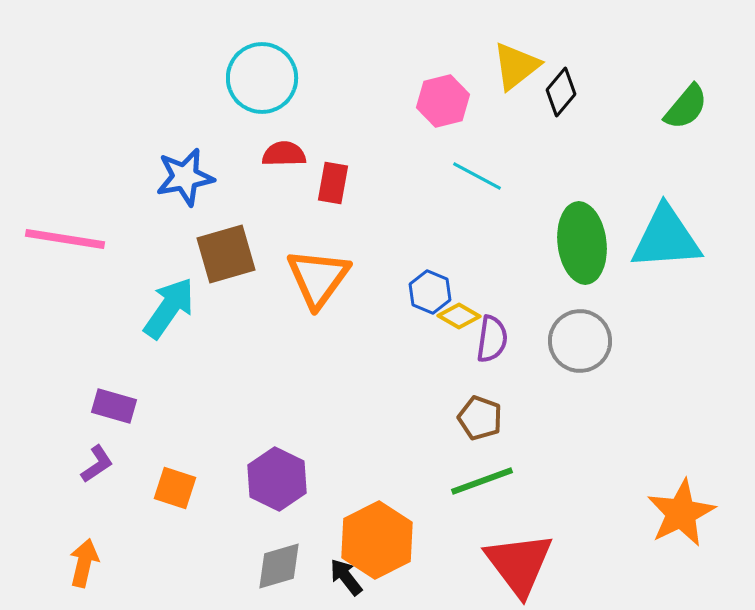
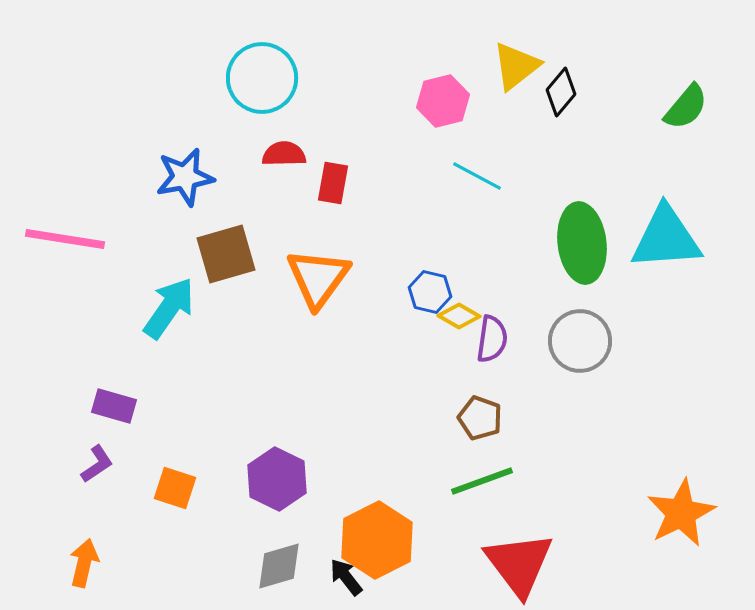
blue hexagon: rotated 9 degrees counterclockwise
